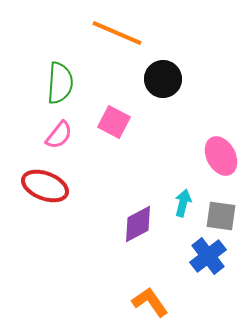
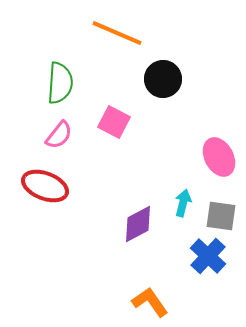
pink ellipse: moved 2 px left, 1 px down
blue cross: rotated 9 degrees counterclockwise
